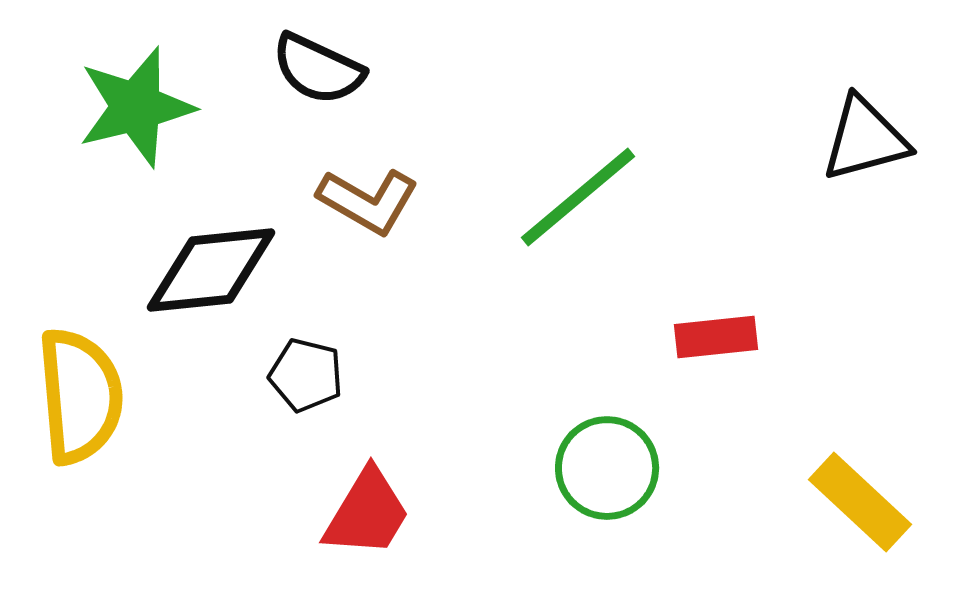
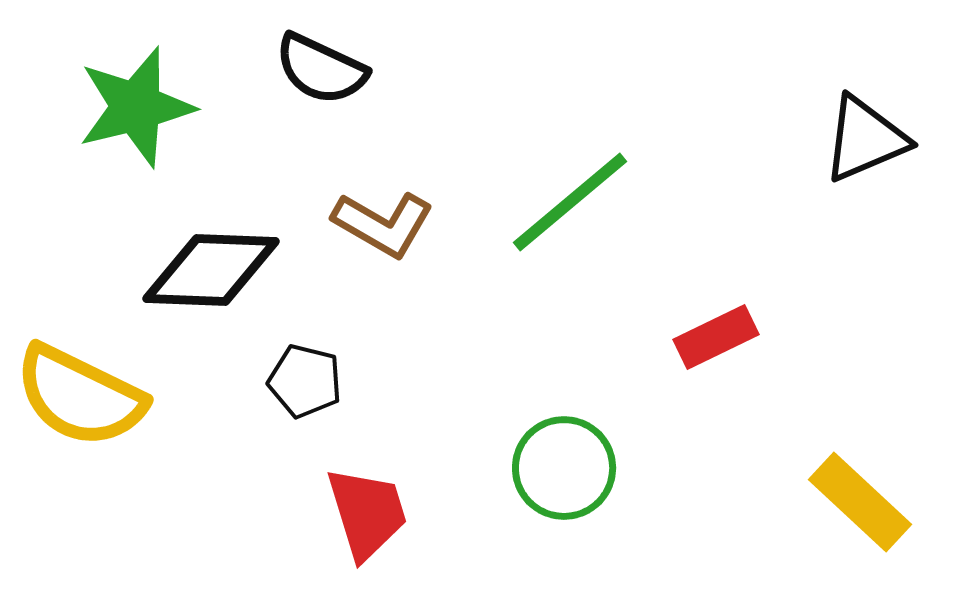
black semicircle: moved 3 px right
black triangle: rotated 8 degrees counterclockwise
green line: moved 8 px left, 5 px down
brown L-shape: moved 15 px right, 23 px down
black diamond: rotated 8 degrees clockwise
red rectangle: rotated 20 degrees counterclockwise
black pentagon: moved 1 px left, 6 px down
yellow semicircle: rotated 121 degrees clockwise
green circle: moved 43 px left
red trapezoid: rotated 48 degrees counterclockwise
